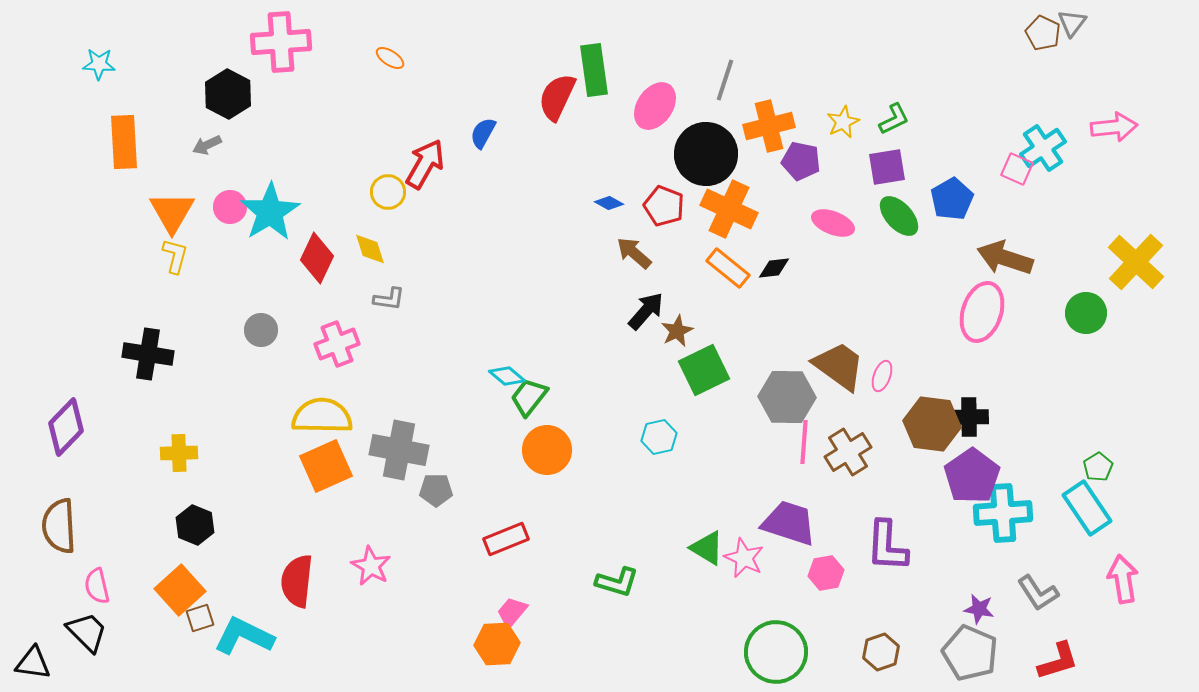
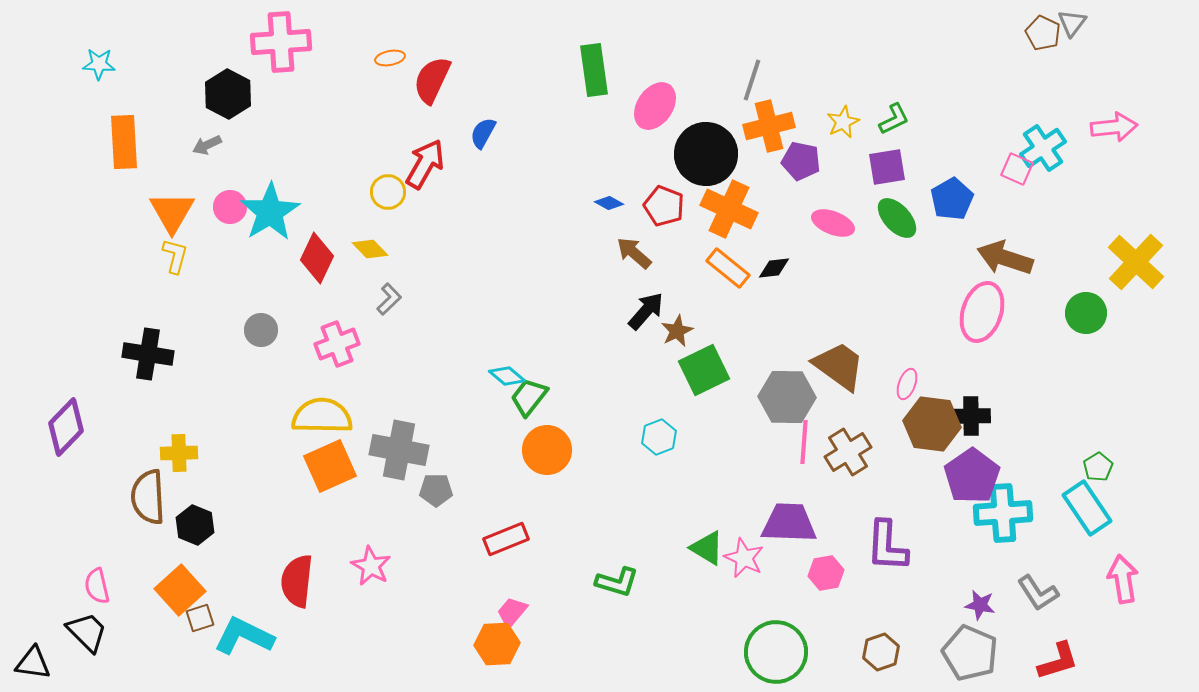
orange ellipse at (390, 58): rotated 44 degrees counterclockwise
gray line at (725, 80): moved 27 px right
red semicircle at (557, 97): moved 125 px left, 17 px up
green ellipse at (899, 216): moved 2 px left, 2 px down
yellow diamond at (370, 249): rotated 27 degrees counterclockwise
gray L-shape at (389, 299): rotated 52 degrees counterclockwise
pink ellipse at (882, 376): moved 25 px right, 8 px down
black cross at (969, 417): moved 2 px right, 1 px up
cyan hexagon at (659, 437): rotated 8 degrees counterclockwise
orange square at (326, 466): moved 4 px right
purple trapezoid at (789, 523): rotated 16 degrees counterclockwise
brown semicircle at (59, 526): moved 89 px right, 29 px up
purple star at (979, 609): moved 1 px right, 4 px up
